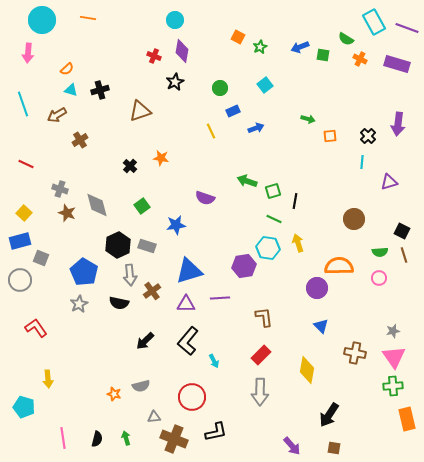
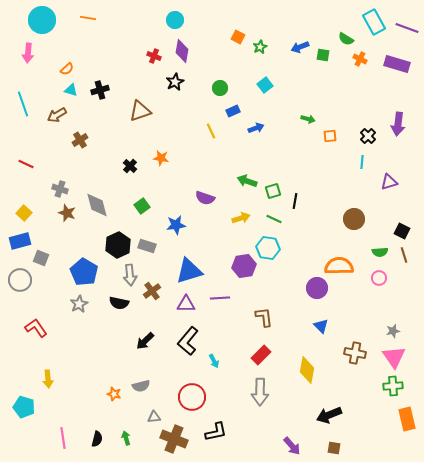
yellow arrow at (298, 243): moved 57 px left, 25 px up; rotated 90 degrees clockwise
black arrow at (329, 415): rotated 35 degrees clockwise
